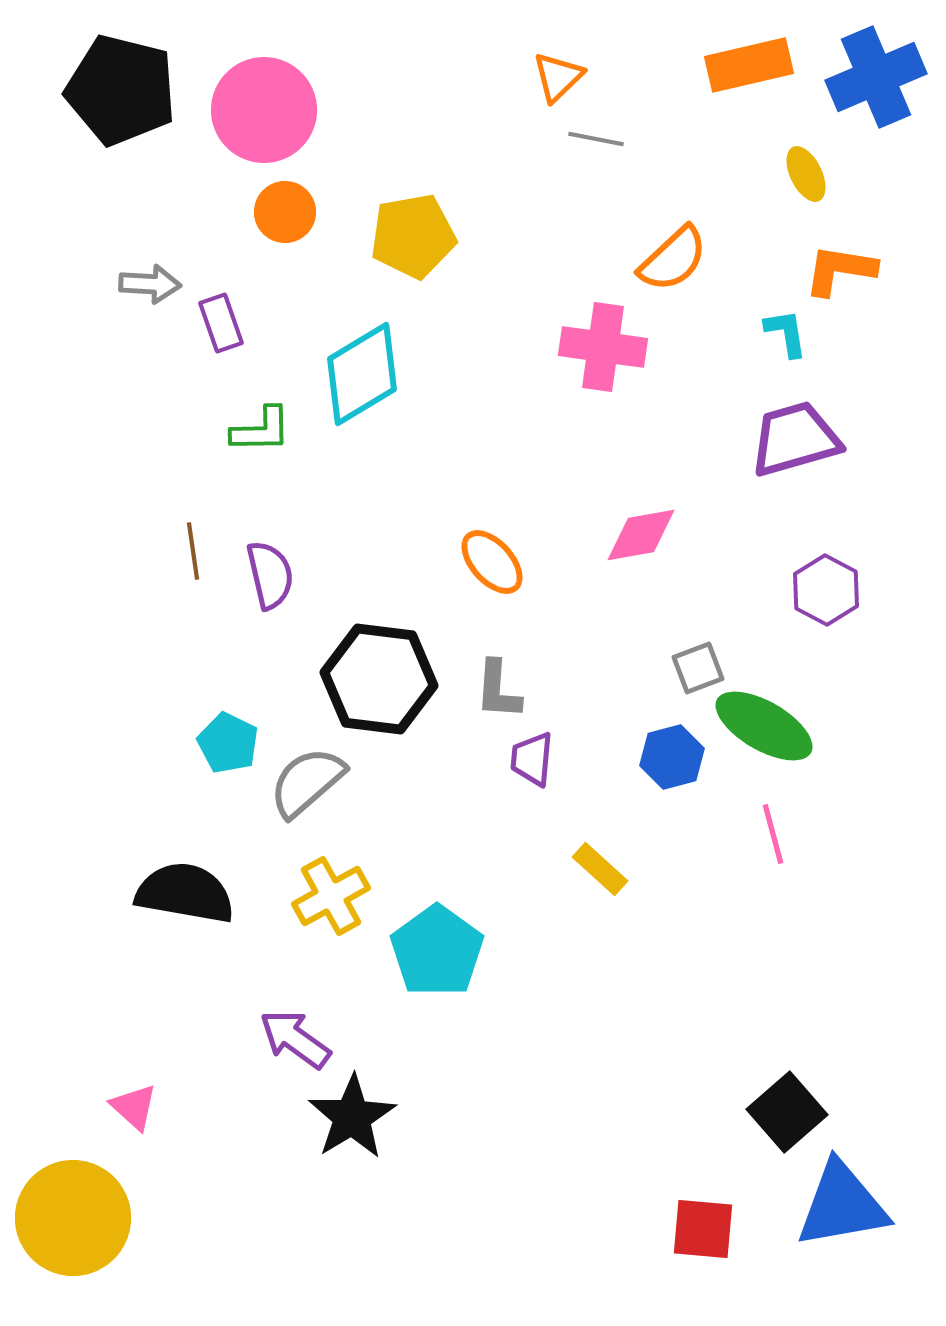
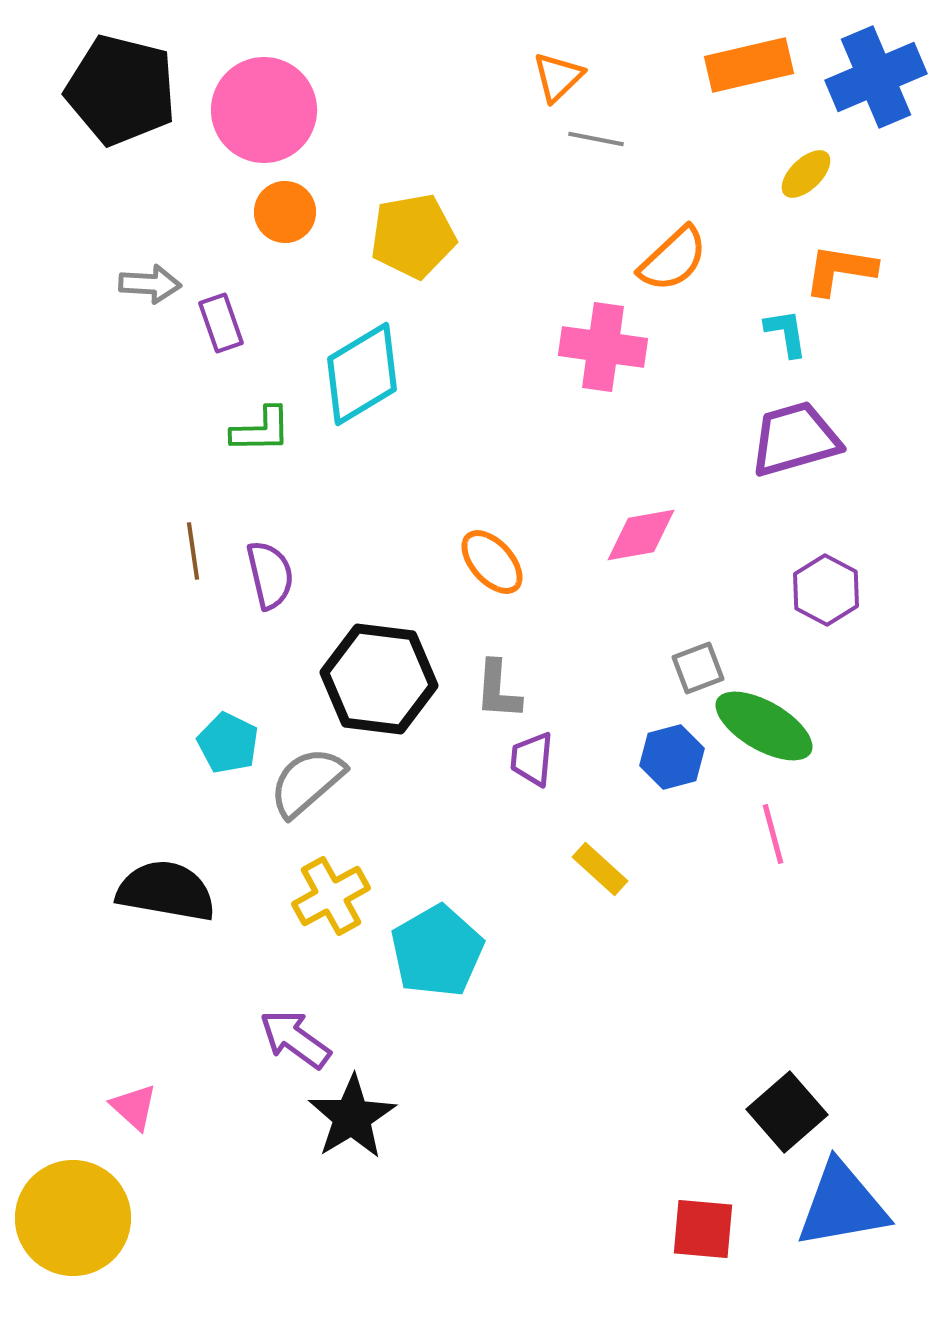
yellow ellipse at (806, 174): rotated 72 degrees clockwise
black semicircle at (185, 893): moved 19 px left, 2 px up
cyan pentagon at (437, 951): rotated 6 degrees clockwise
